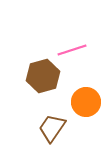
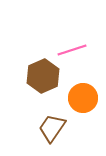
brown hexagon: rotated 8 degrees counterclockwise
orange circle: moved 3 px left, 4 px up
